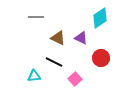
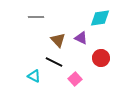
cyan diamond: rotated 25 degrees clockwise
brown triangle: moved 2 px down; rotated 21 degrees clockwise
cyan triangle: rotated 32 degrees clockwise
